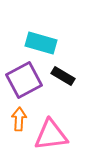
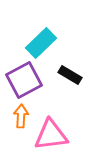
cyan rectangle: rotated 60 degrees counterclockwise
black rectangle: moved 7 px right, 1 px up
orange arrow: moved 2 px right, 3 px up
